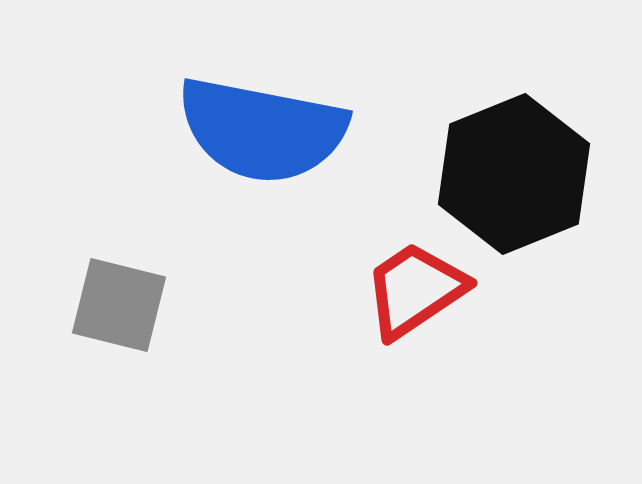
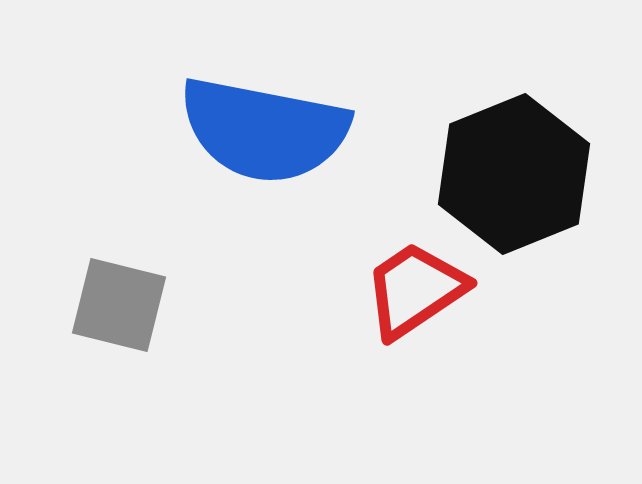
blue semicircle: moved 2 px right
